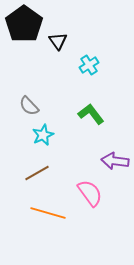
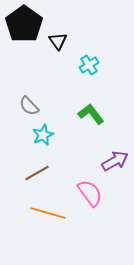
purple arrow: rotated 144 degrees clockwise
